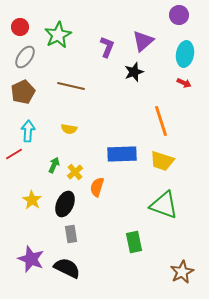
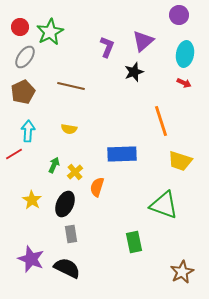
green star: moved 8 px left, 3 px up
yellow trapezoid: moved 18 px right
